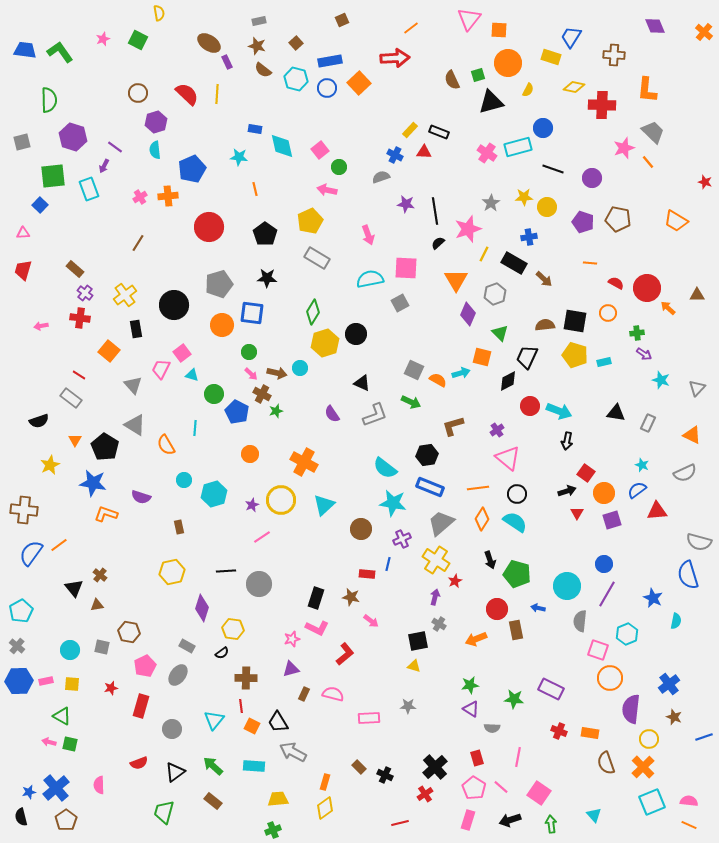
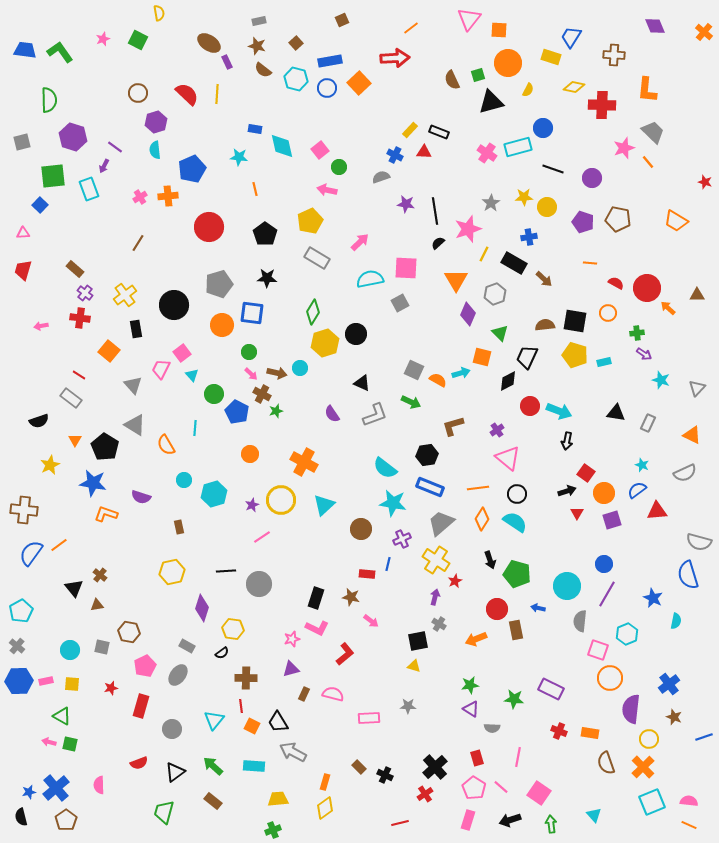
pink arrow at (368, 235): moved 8 px left, 7 px down; rotated 114 degrees counterclockwise
cyan triangle at (192, 375): rotated 32 degrees clockwise
